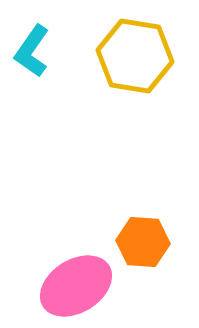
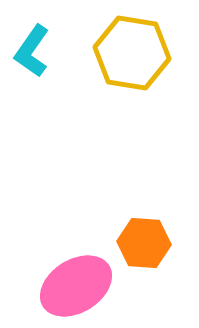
yellow hexagon: moved 3 px left, 3 px up
orange hexagon: moved 1 px right, 1 px down
